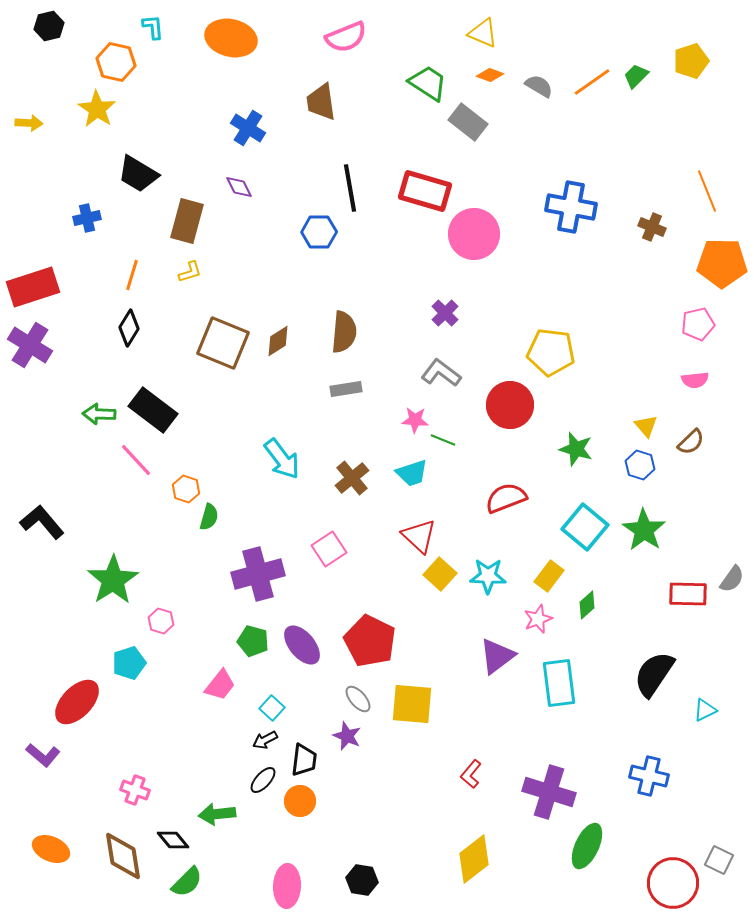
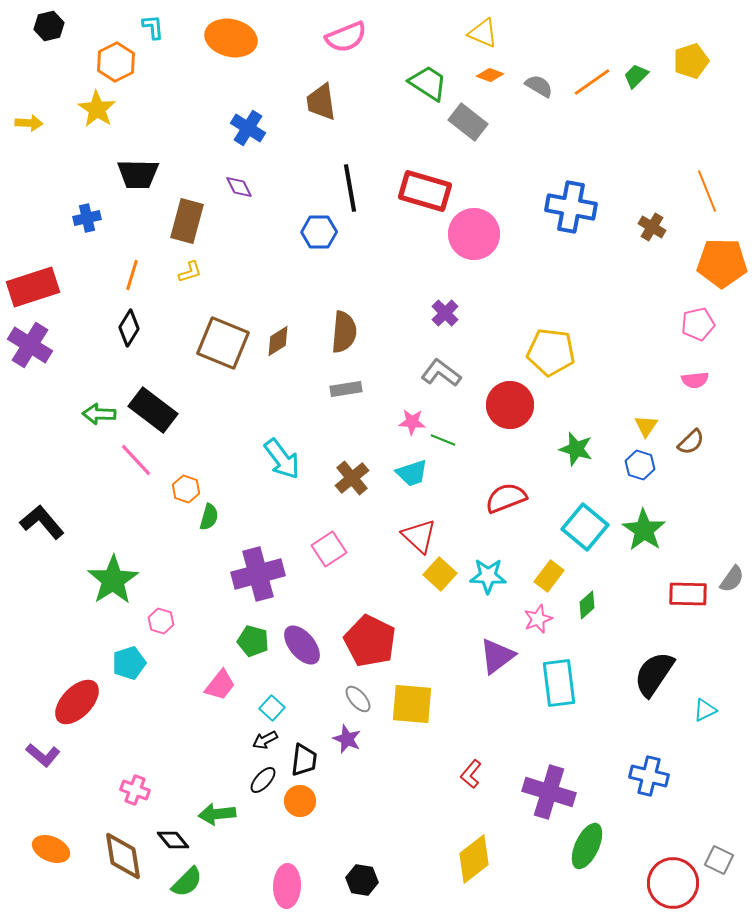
orange hexagon at (116, 62): rotated 21 degrees clockwise
black trapezoid at (138, 174): rotated 30 degrees counterclockwise
brown cross at (652, 227): rotated 8 degrees clockwise
pink star at (415, 420): moved 3 px left, 2 px down
yellow triangle at (646, 426): rotated 15 degrees clockwise
purple star at (347, 736): moved 3 px down
